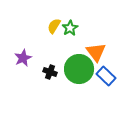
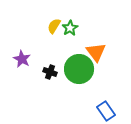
purple star: moved 1 px left, 1 px down; rotated 18 degrees counterclockwise
blue rectangle: moved 35 px down; rotated 12 degrees clockwise
